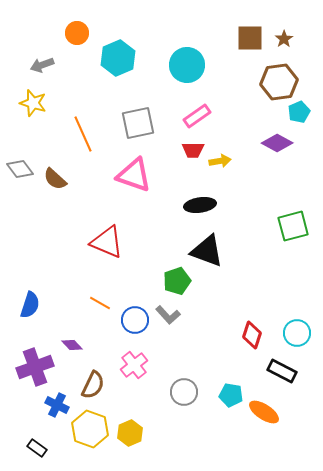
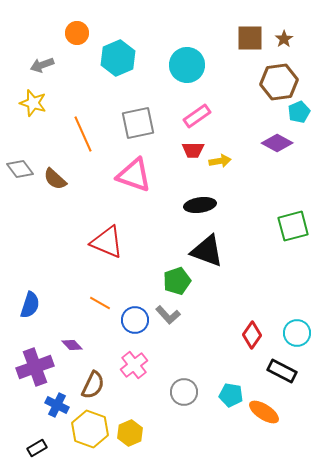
red diamond at (252, 335): rotated 16 degrees clockwise
black rectangle at (37, 448): rotated 66 degrees counterclockwise
